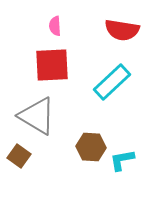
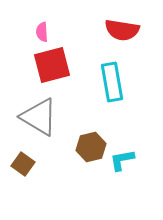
pink semicircle: moved 13 px left, 6 px down
red square: rotated 12 degrees counterclockwise
cyan rectangle: rotated 57 degrees counterclockwise
gray triangle: moved 2 px right, 1 px down
brown hexagon: rotated 16 degrees counterclockwise
brown square: moved 4 px right, 8 px down
